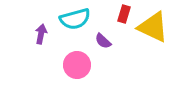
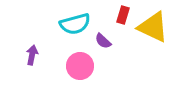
red rectangle: moved 1 px left, 1 px down
cyan semicircle: moved 5 px down
purple arrow: moved 9 px left, 21 px down
pink circle: moved 3 px right, 1 px down
